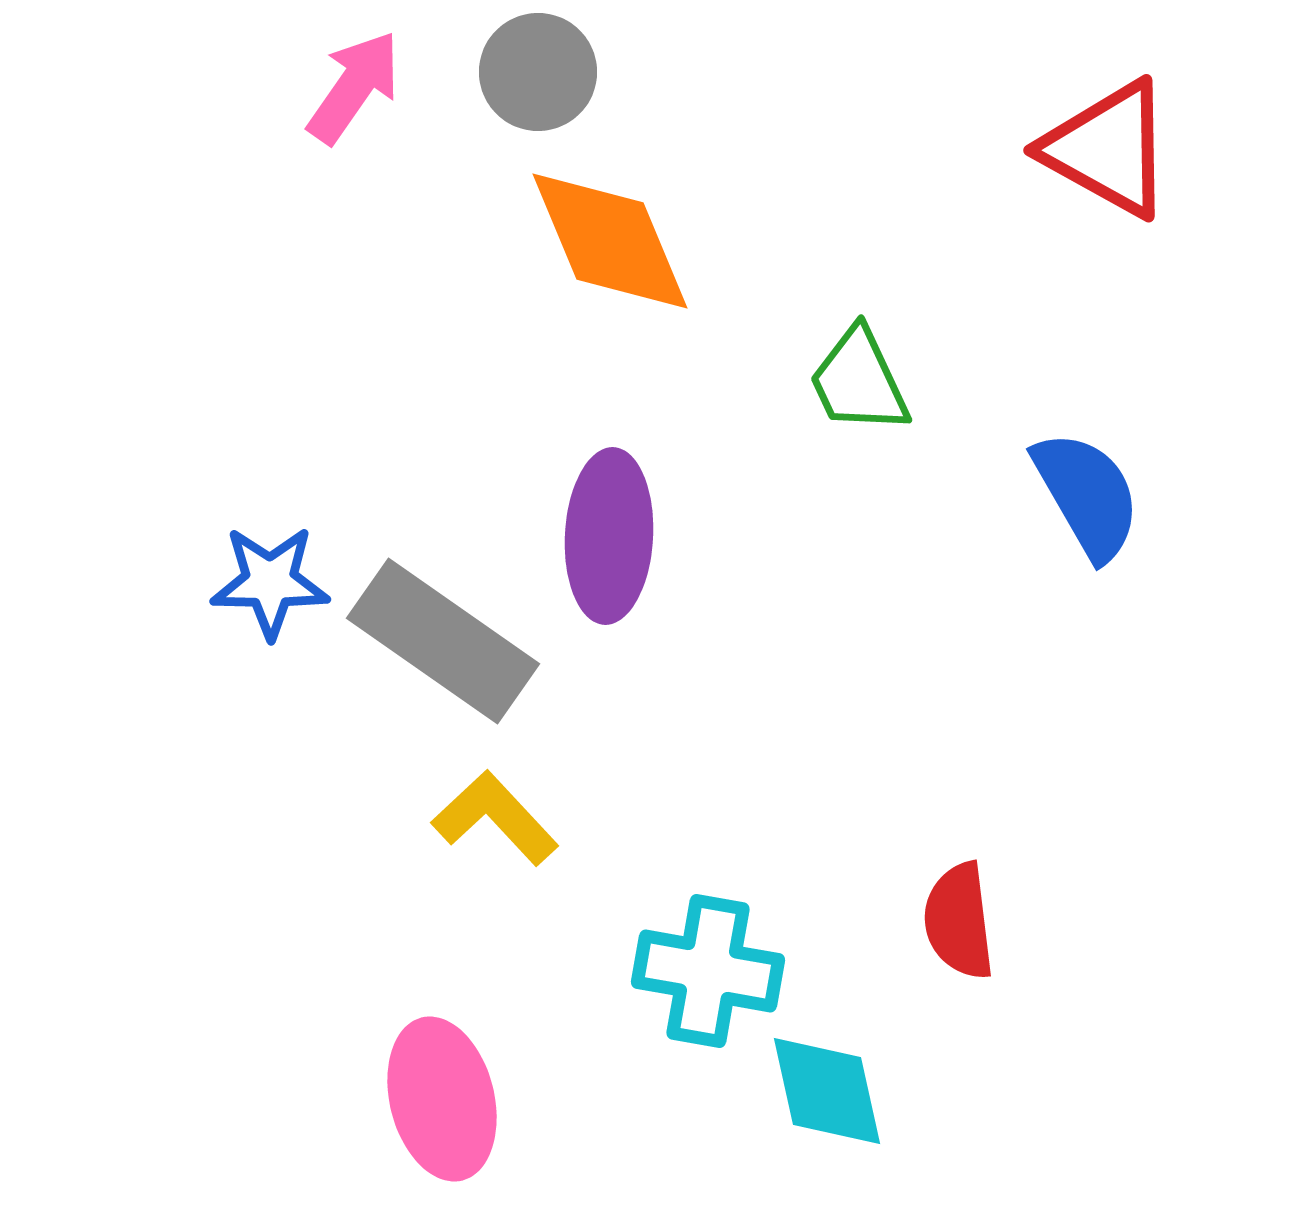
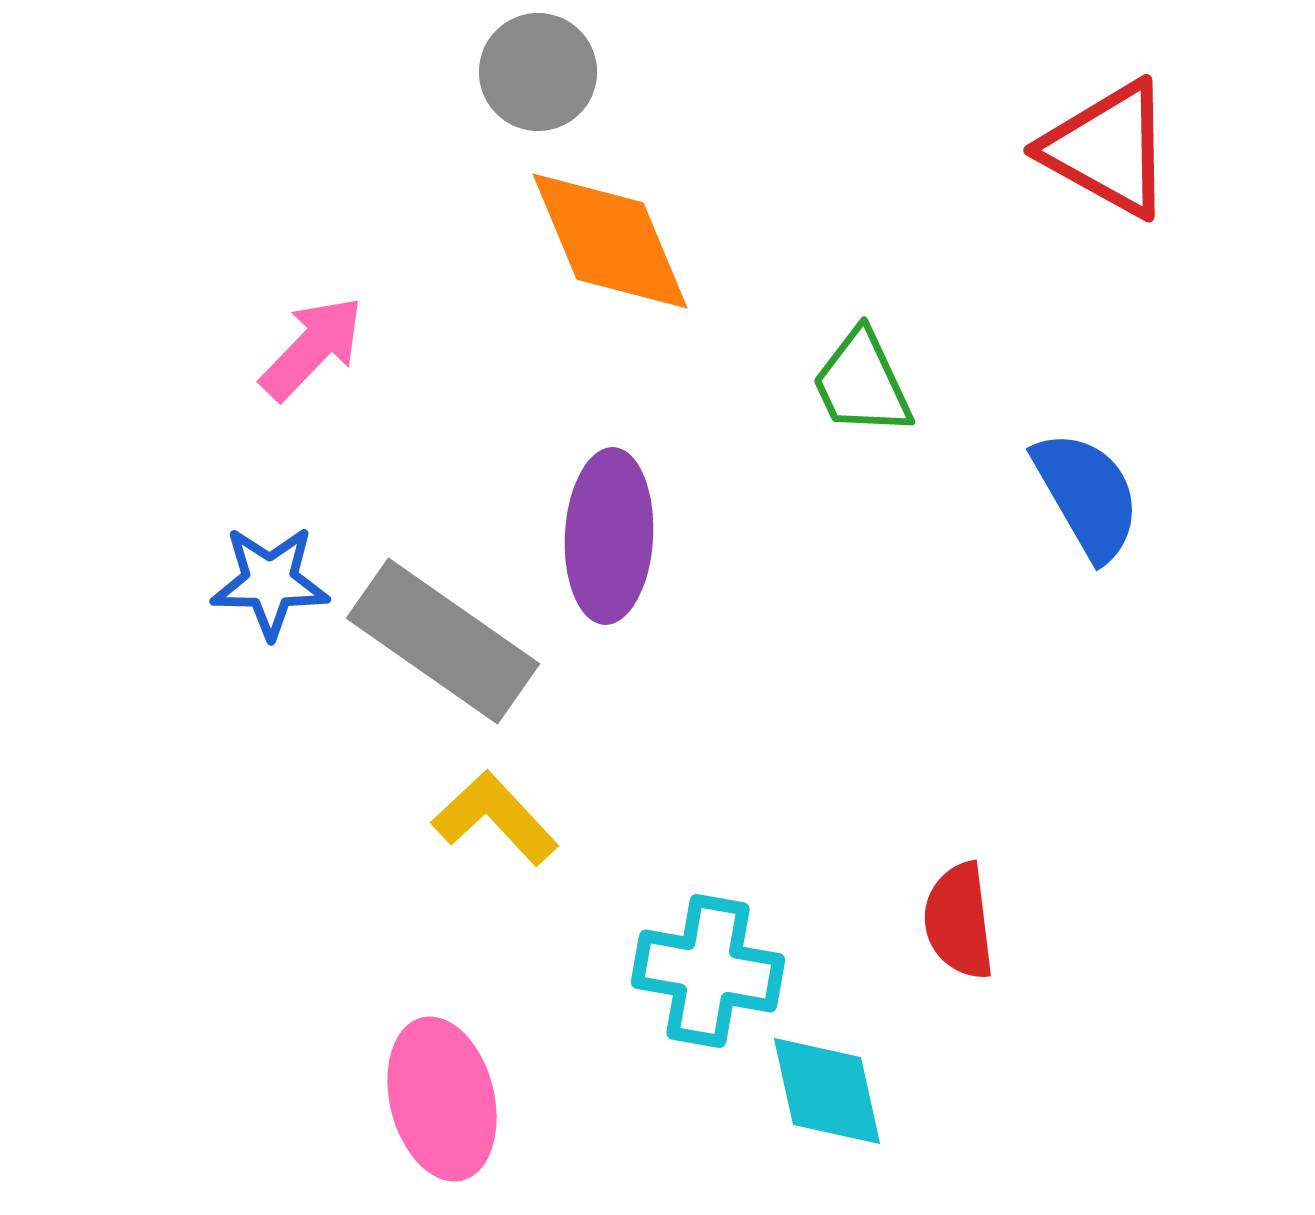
pink arrow: moved 42 px left, 261 px down; rotated 9 degrees clockwise
green trapezoid: moved 3 px right, 2 px down
